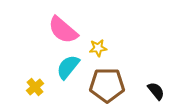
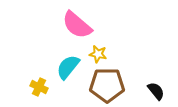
pink semicircle: moved 14 px right, 5 px up
yellow star: moved 6 px down; rotated 18 degrees clockwise
yellow cross: moved 4 px right; rotated 24 degrees counterclockwise
